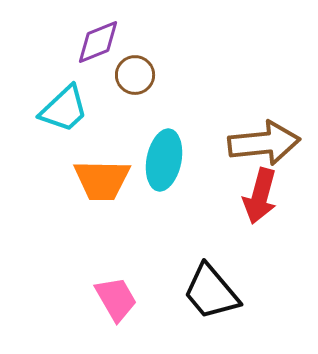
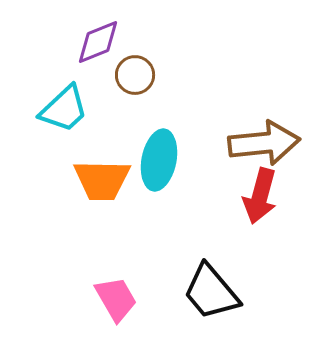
cyan ellipse: moved 5 px left
